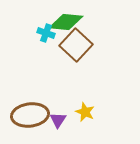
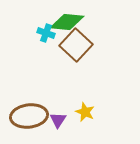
green diamond: moved 1 px right
brown ellipse: moved 1 px left, 1 px down
